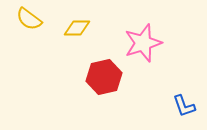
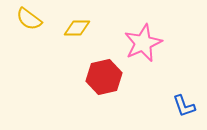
pink star: rotated 6 degrees counterclockwise
